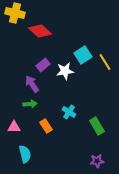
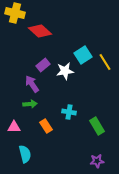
cyan cross: rotated 24 degrees counterclockwise
